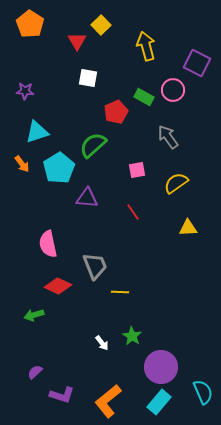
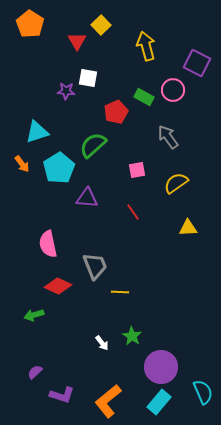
purple star: moved 41 px right
